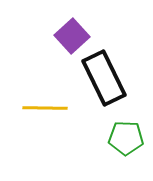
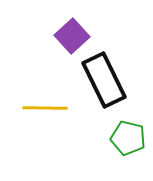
black rectangle: moved 2 px down
green pentagon: moved 2 px right; rotated 12 degrees clockwise
